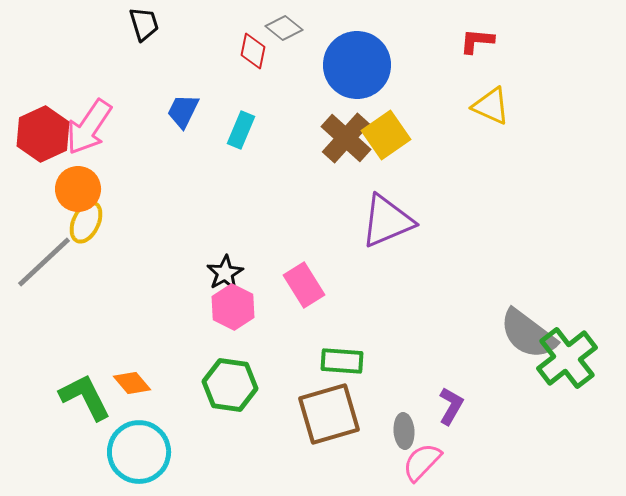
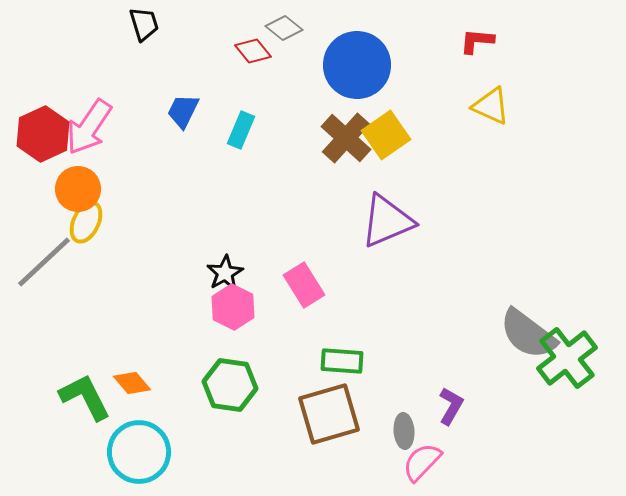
red diamond: rotated 51 degrees counterclockwise
